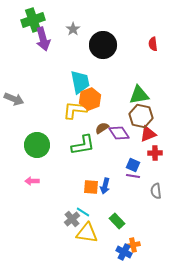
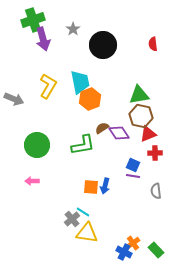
yellow L-shape: moved 27 px left, 24 px up; rotated 115 degrees clockwise
green rectangle: moved 39 px right, 29 px down
orange cross: moved 2 px up; rotated 24 degrees counterclockwise
